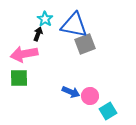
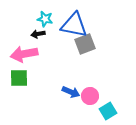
cyan star: rotated 21 degrees counterclockwise
black arrow: rotated 120 degrees counterclockwise
